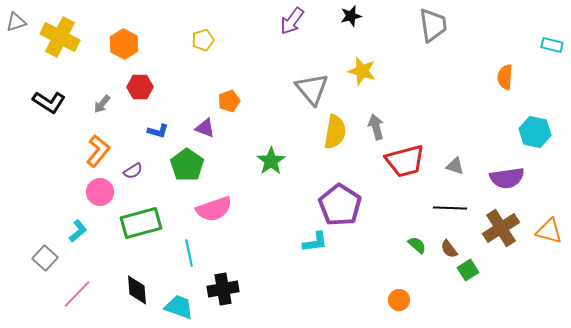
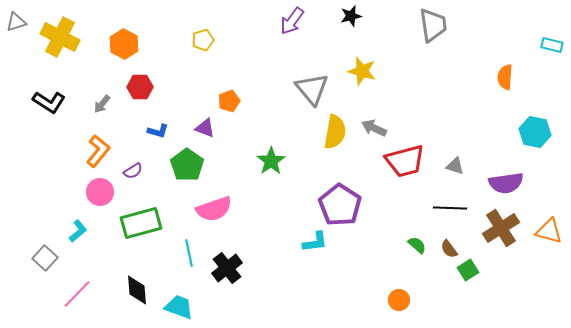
gray arrow at (376, 127): moved 2 px left, 1 px down; rotated 50 degrees counterclockwise
purple semicircle at (507, 178): moved 1 px left, 5 px down
black cross at (223, 289): moved 4 px right, 21 px up; rotated 28 degrees counterclockwise
